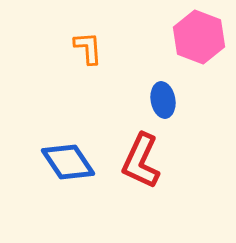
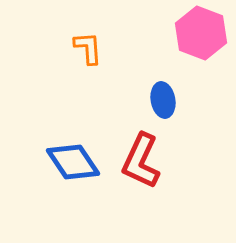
pink hexagon: moved 2 px right, 4 px up
blue diamond: moved 5 px right
